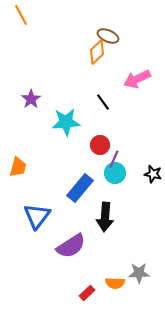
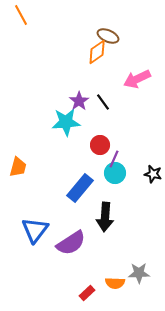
orange diamond: rotated 10 degrees clockwise
purple star: moved 48 px right, 2 px down
blue triangle: moved 2 px left, 14 px down
purple semicircle: moved 3 px up
